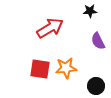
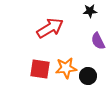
black circle: moved 8 px left, 10 px up
